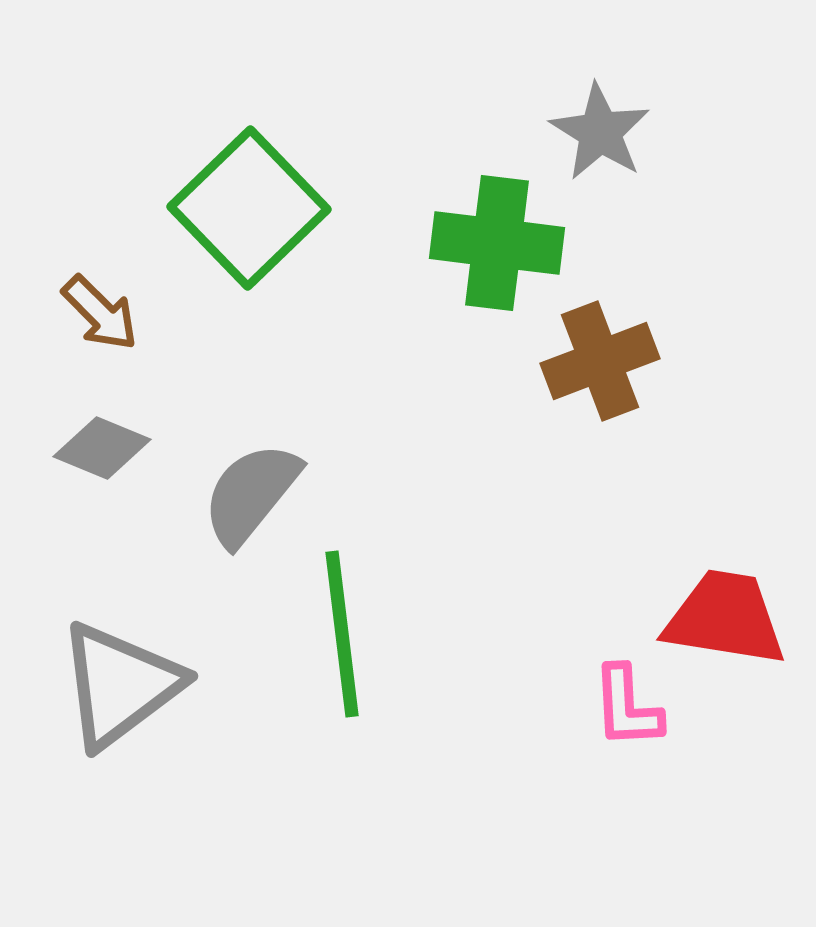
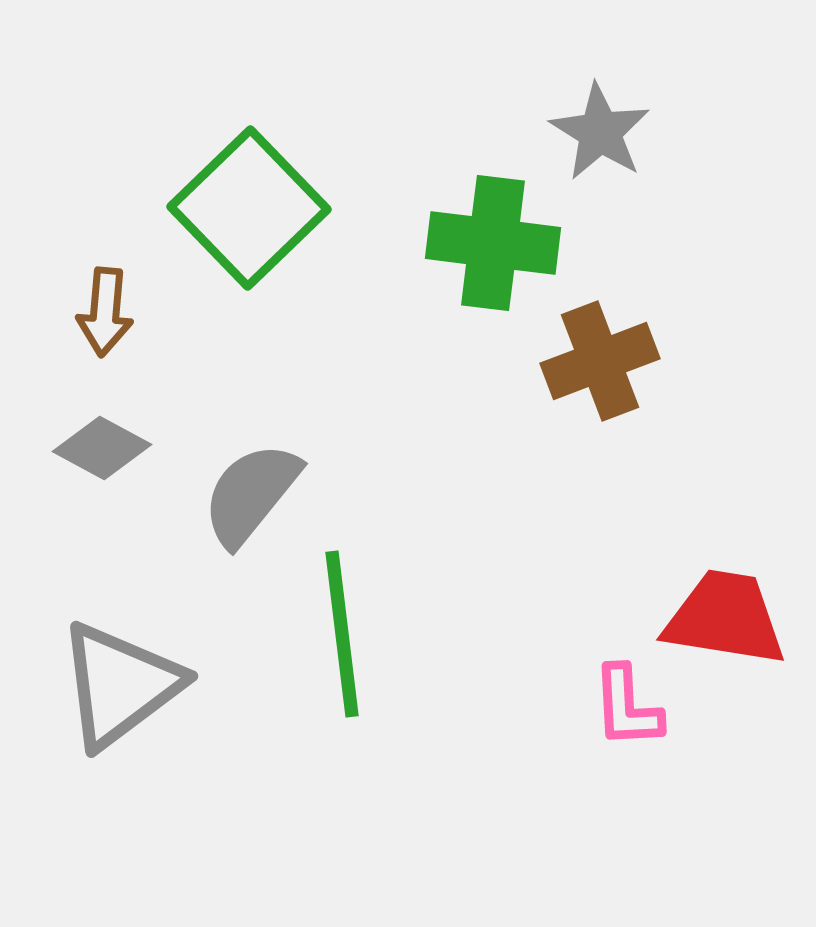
green cross: moved 4 px left
brown arrow: moved 5 px right, 1 px up; rotated 50 degrees clockwise
gray diamond: rotated 6 degrees clockwise
